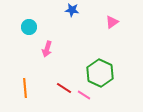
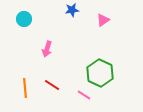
blue star: rotated 16 degrees counterclockwise
pink triangle: moved 9 px left, 2 px up
cyan circle: moved 5 px left, 8 px up
red line: moved 12 px left, 3 px up
